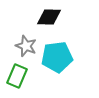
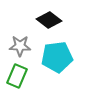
black diamond: moved 3 px down; rotated 35 degrees clockwise
gray star: moved 6 px left; rotated 20 degrees counterclockwise
